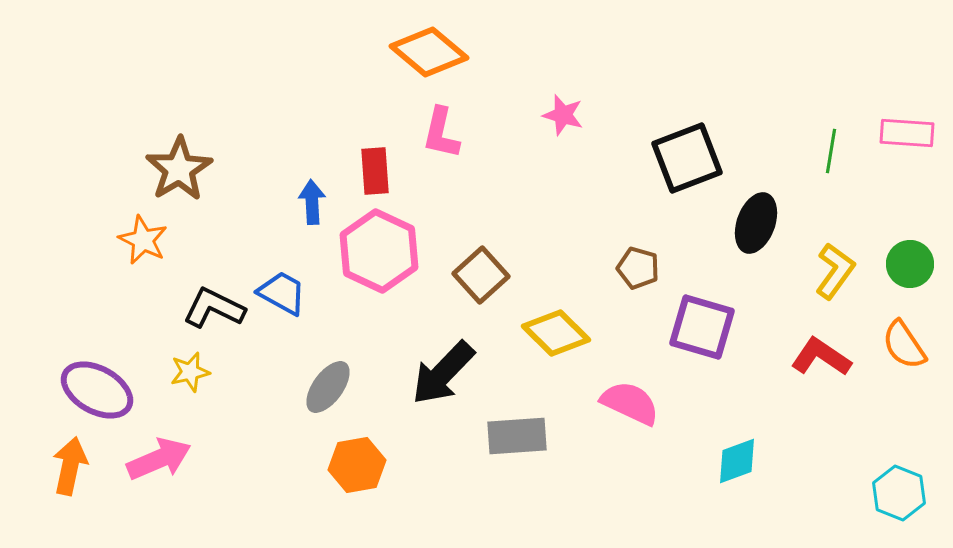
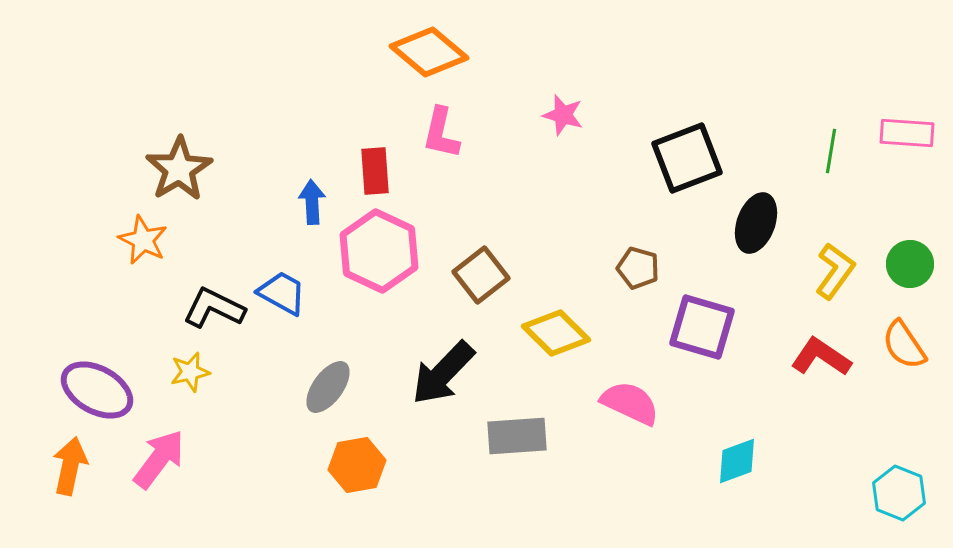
brown square: rotated 4 degrees clockwise
pink arrow: rotated 30 degrees counterclockwise
